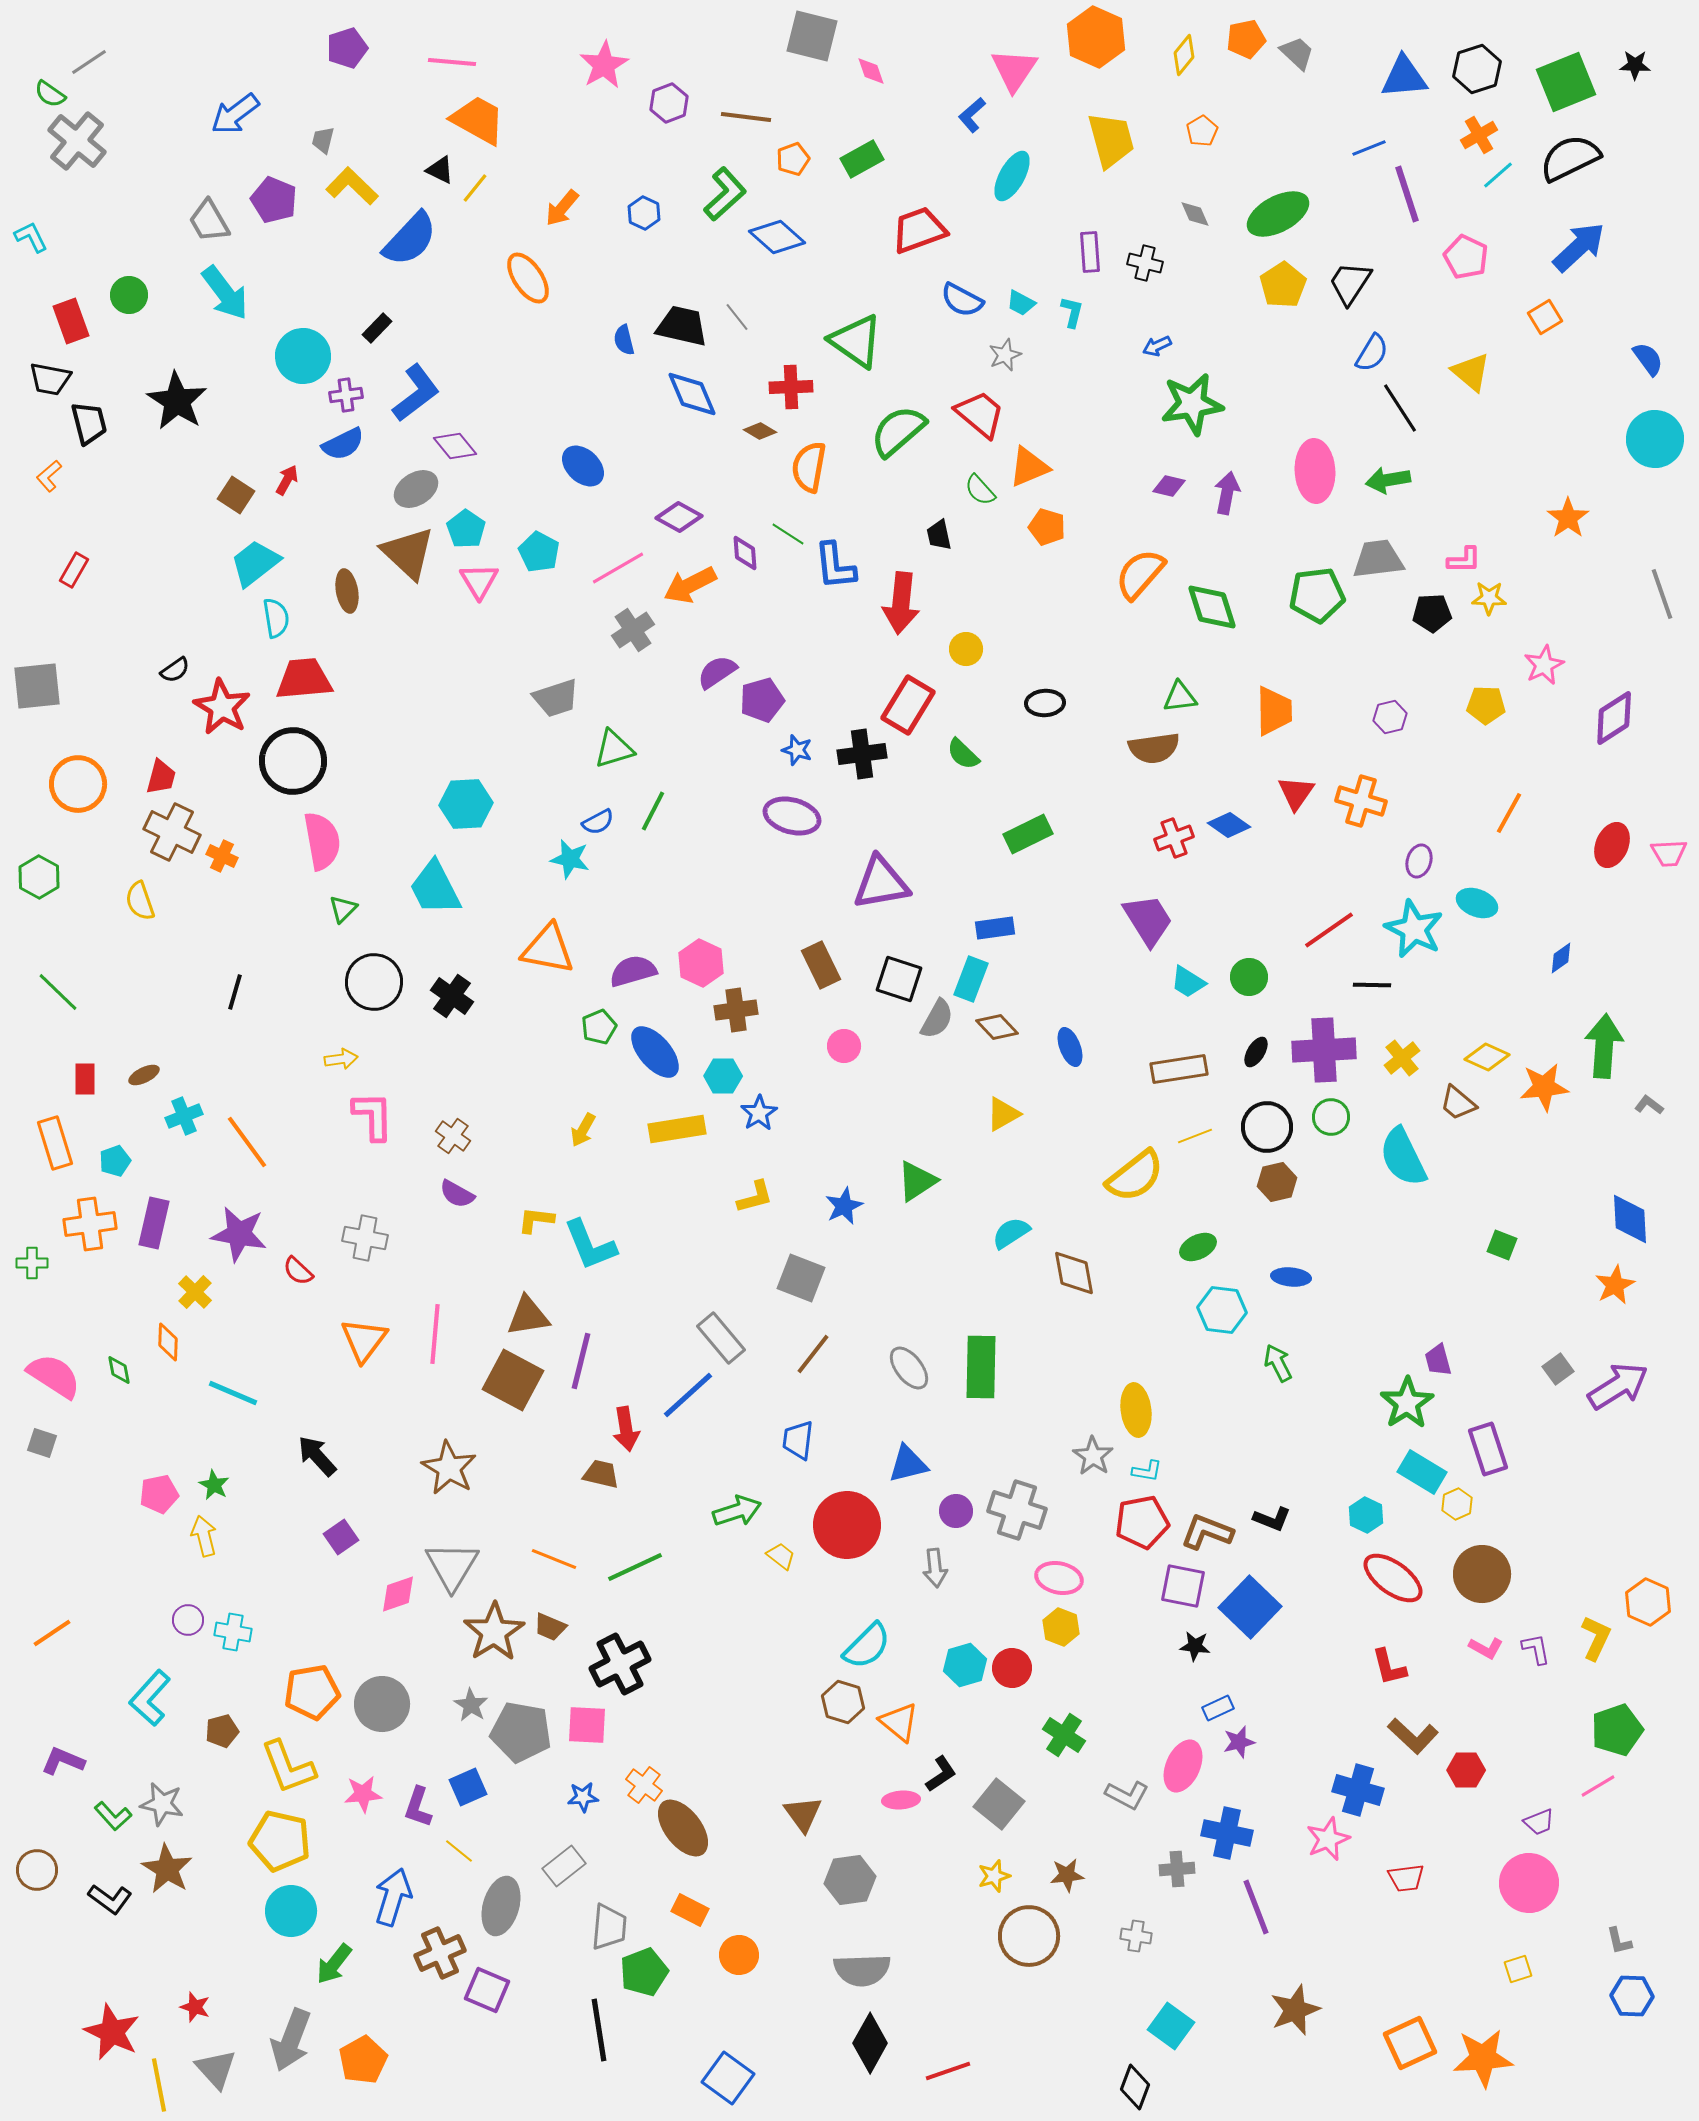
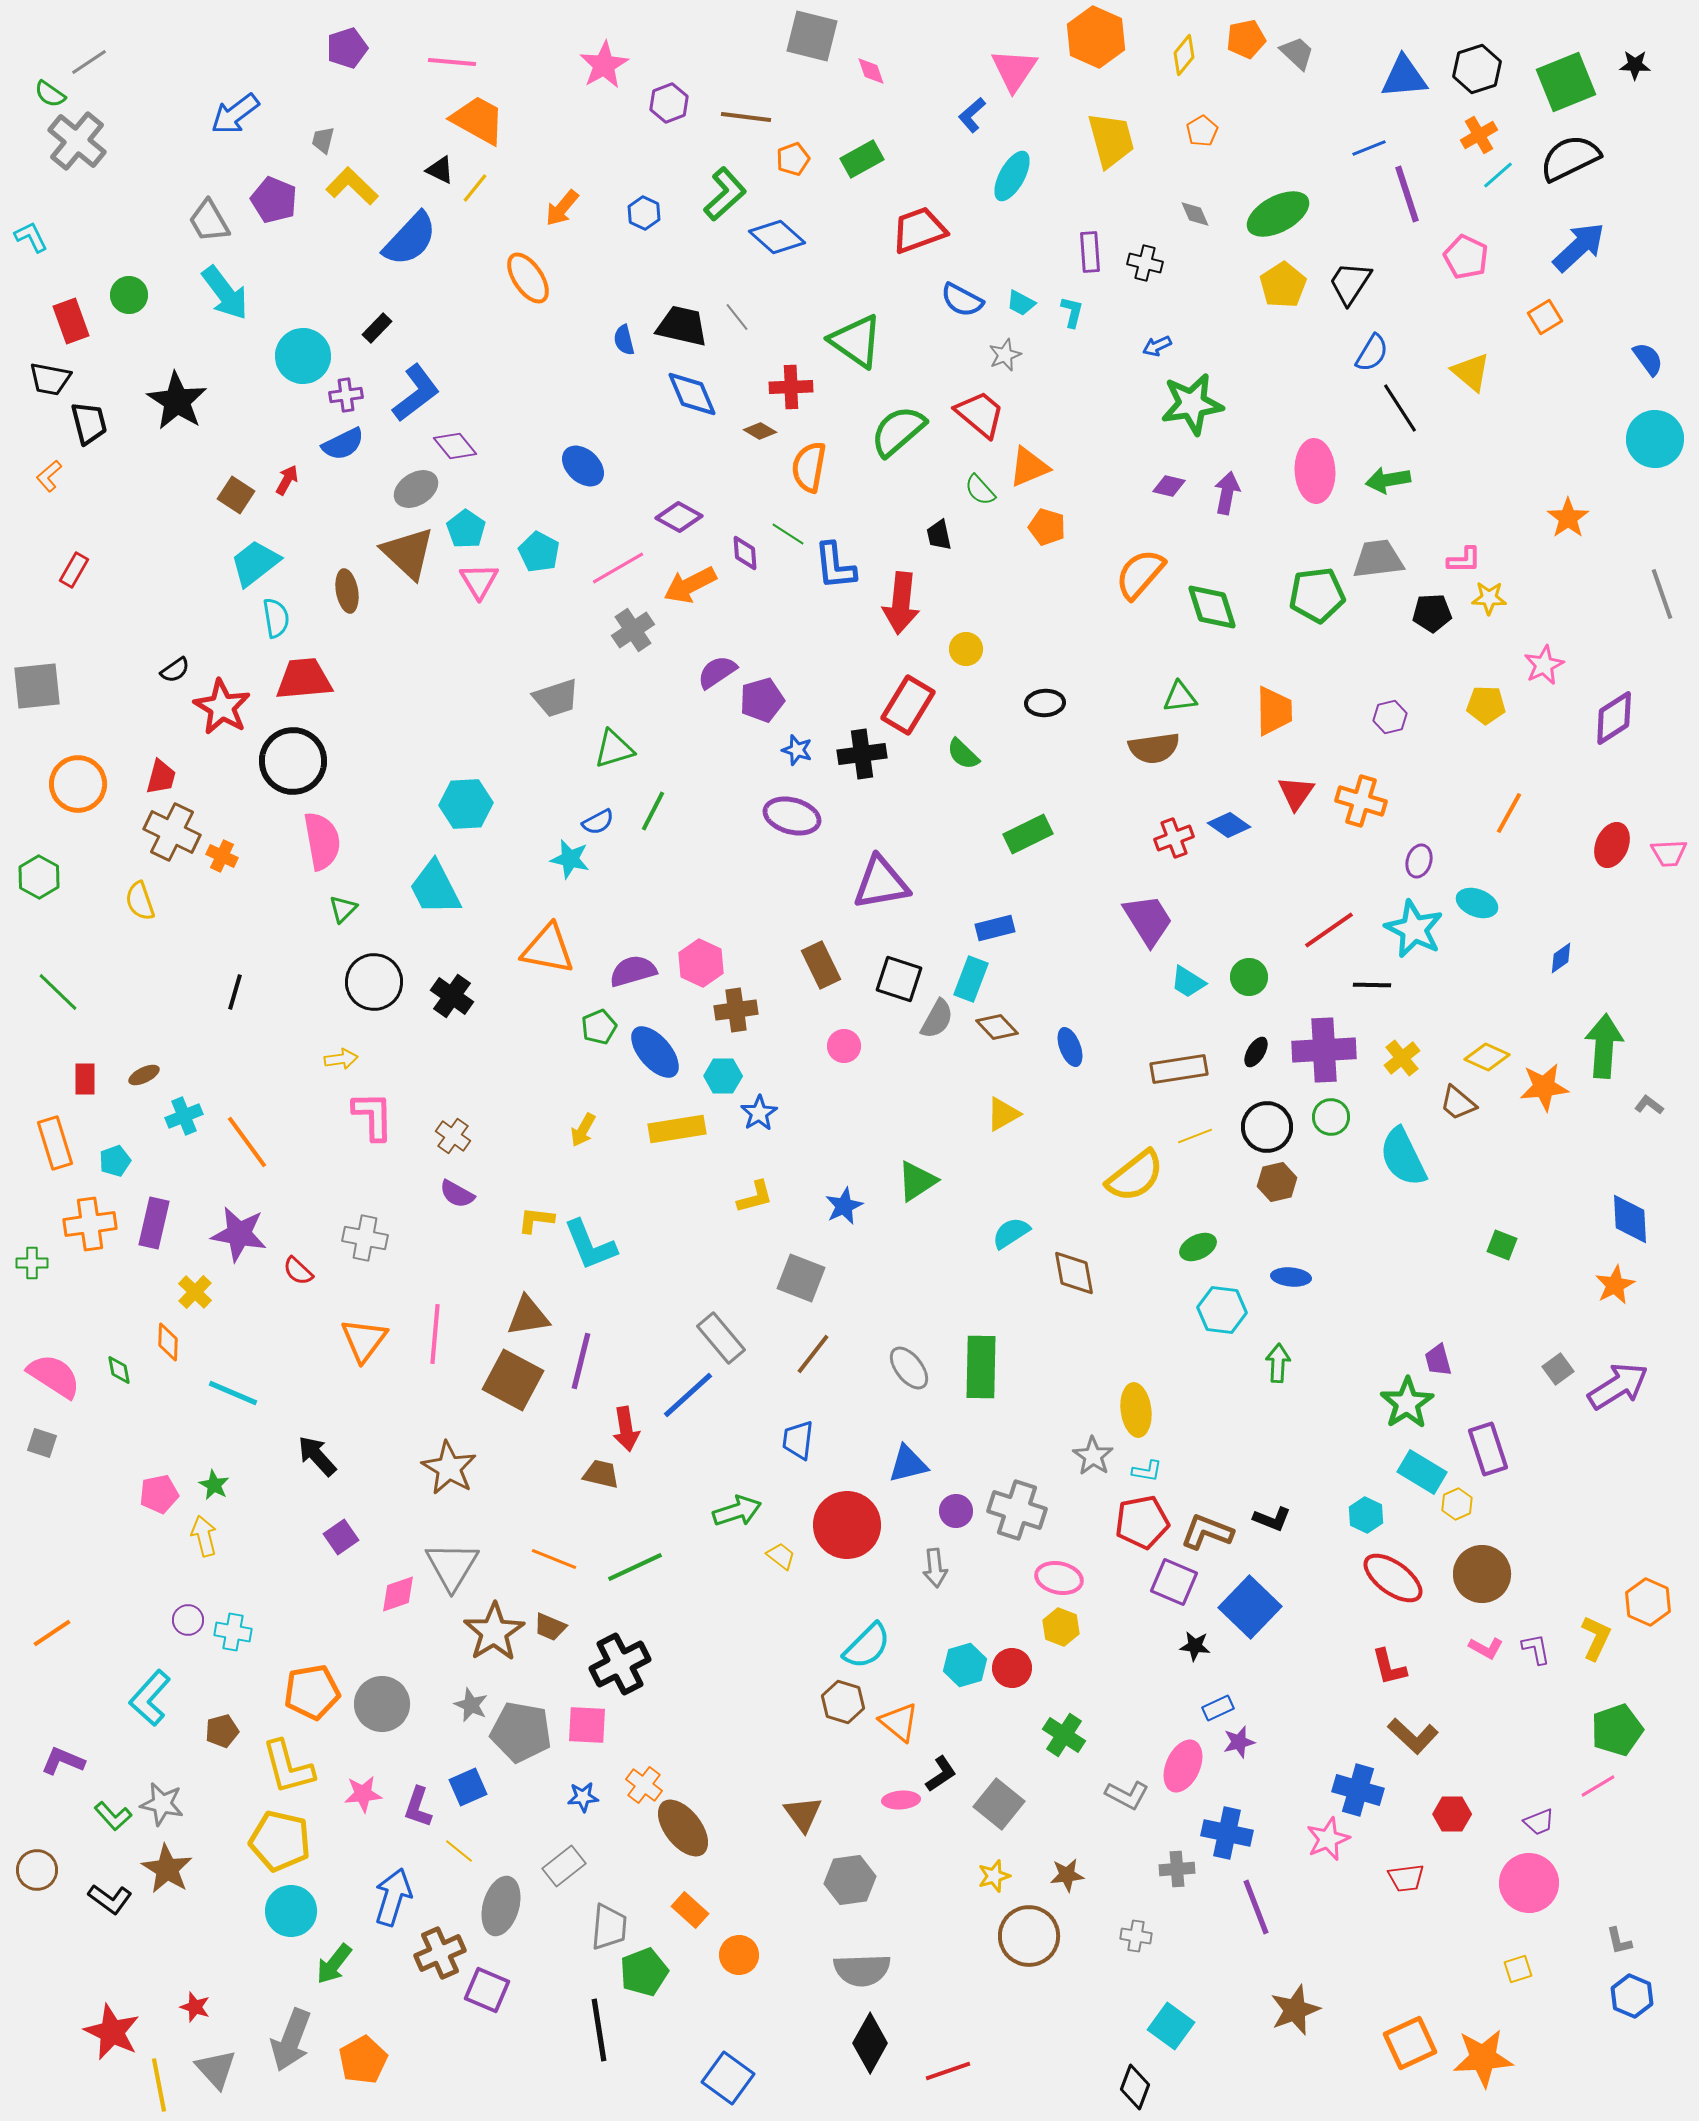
blue rectangle at (995, 928): rotated 6 degrees counterclockwise
green arrow at (1278, 1363): rotated 30 degrees clockwise
purple square at (1183, 1586): moved 9 px left, 4 px up; rotated 12 degrees clockwise
gray star at (471, 1705): rotated 8 degrees counterclockwise
yellow L-shape at (288, 1767): rotated 6 degrees clockwise
red hexagon at (1466, 1770): moved 14 px left, 44 px down
orange rectangle at (690, 1910): rotated 15 degrees clockwise
blue hexagon at (1632, 1996): rotated 21 degrees clockwise
